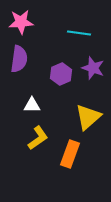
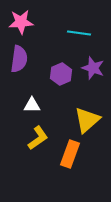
yellow triangle: moved 1 px left, 3 px down
